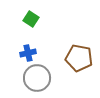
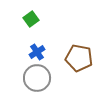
green square: rotated 21 degrees clockwise
blue cross: moved 9 px right, 1 px up; rotated 21 degrees counterclockwise
